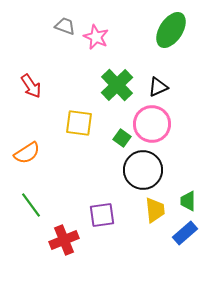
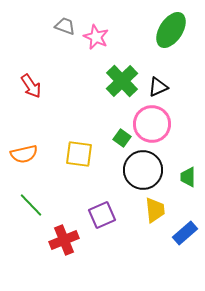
green cross: moved 5 px right, 4 px up
yellow square: moved 31 px down
orange semicircle: moved 3 px left, 1 px down; rotated 20 degrees clockwise
green trapezoid: moved 24 px up
green line: rotated 8 degrees counterclockwise
purple square: rotated 16 degrees counterclockwise
